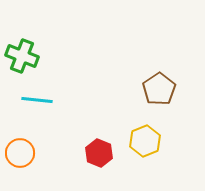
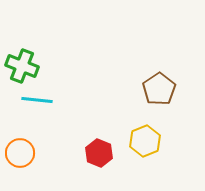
green cross: moved 10 px down
